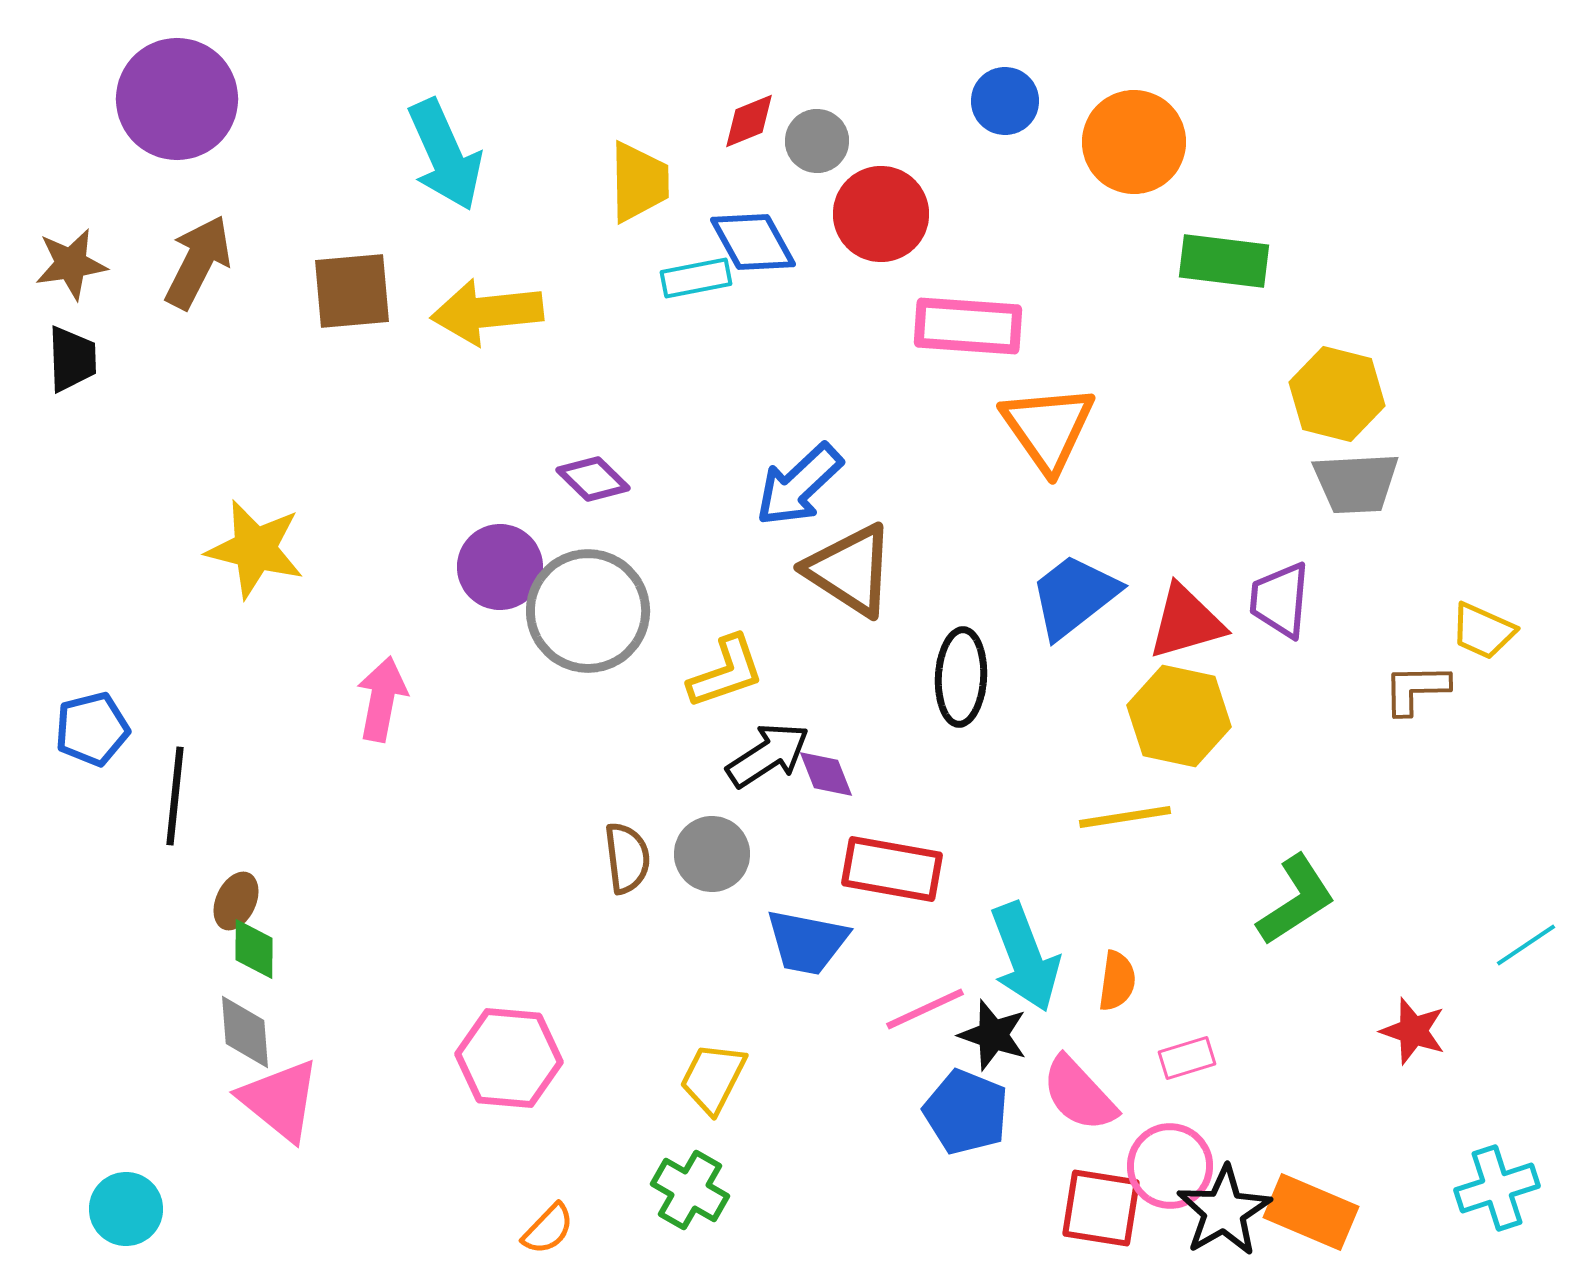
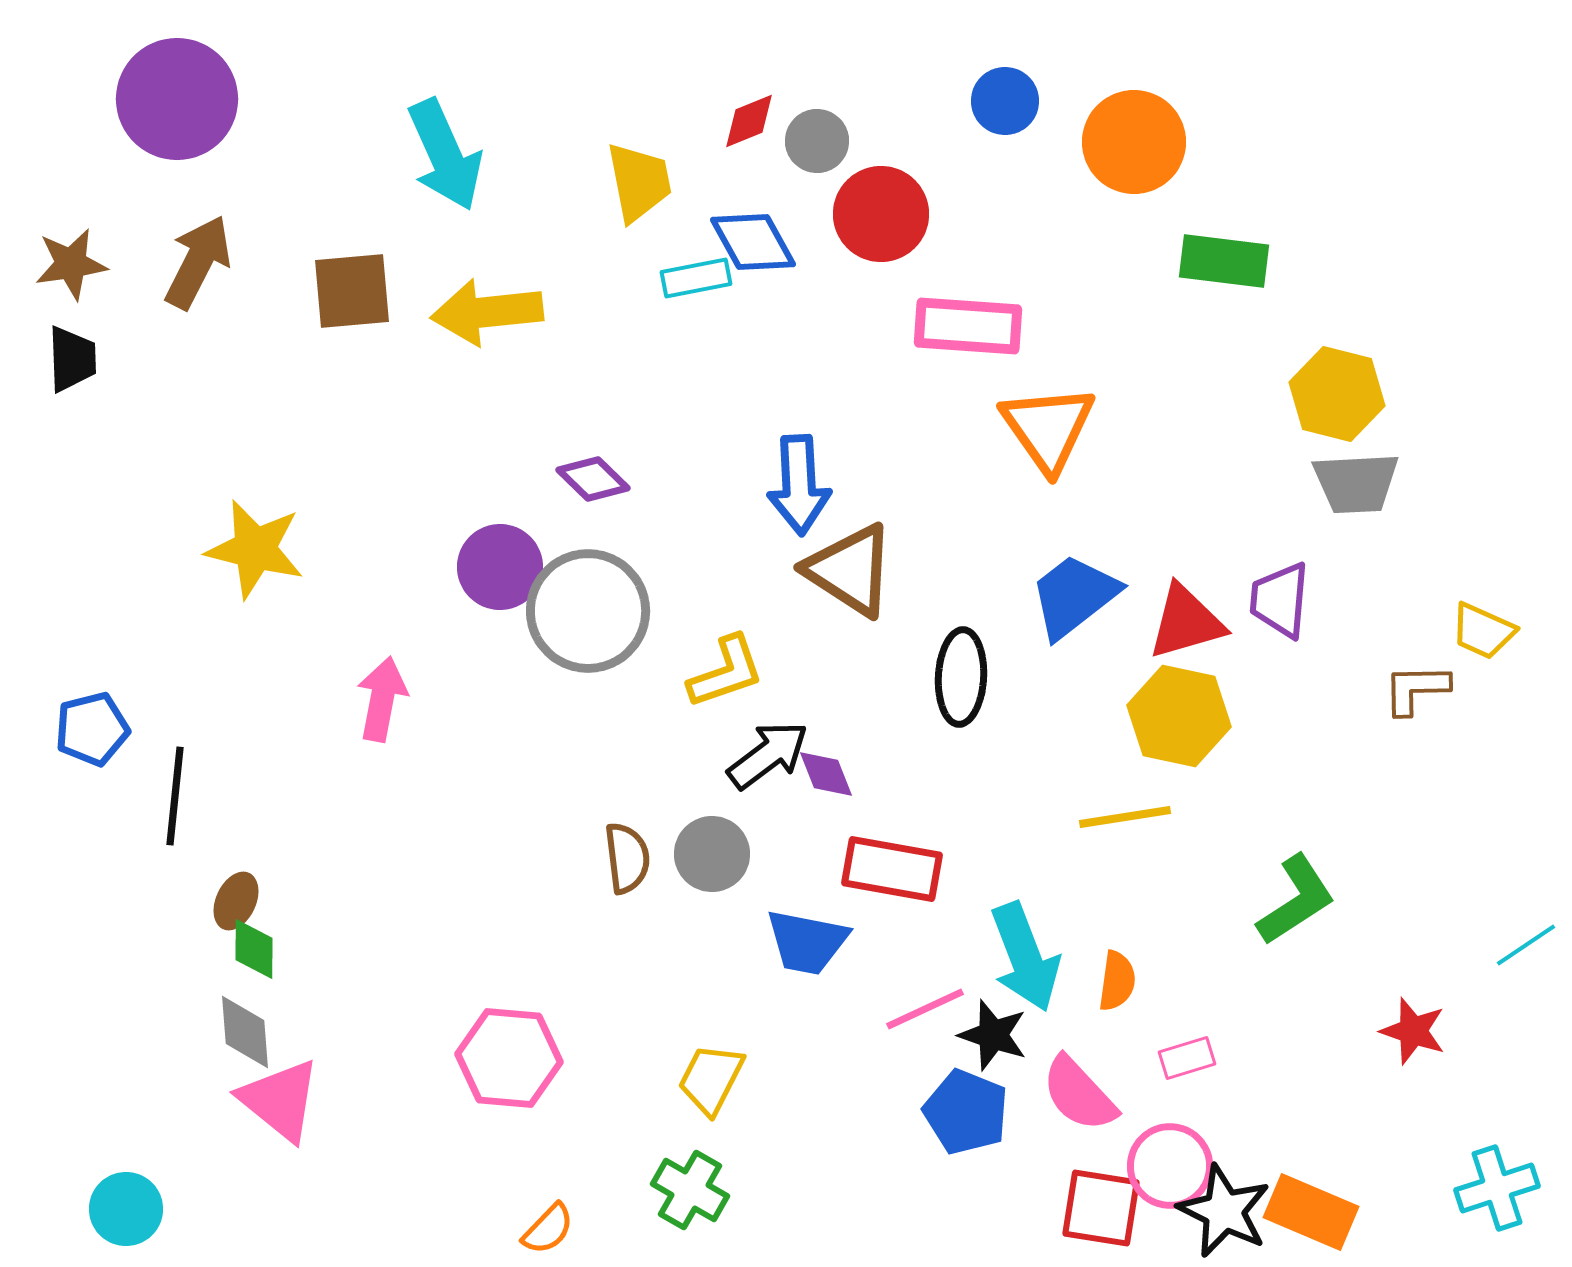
yellow trapezoid at (639, 182): rotated 10 degrees counterclockwise
blue arrow at (799, 485): rotated 50 degrees counterclockwise
black arrow at (768, 755): rotated 4 degrees counterclockwise
yellow trapezoid at (713, 1078): moved 2 px left, 1 px down
black star at (1224, 1211): rotated 16 degrees counterclockwise
